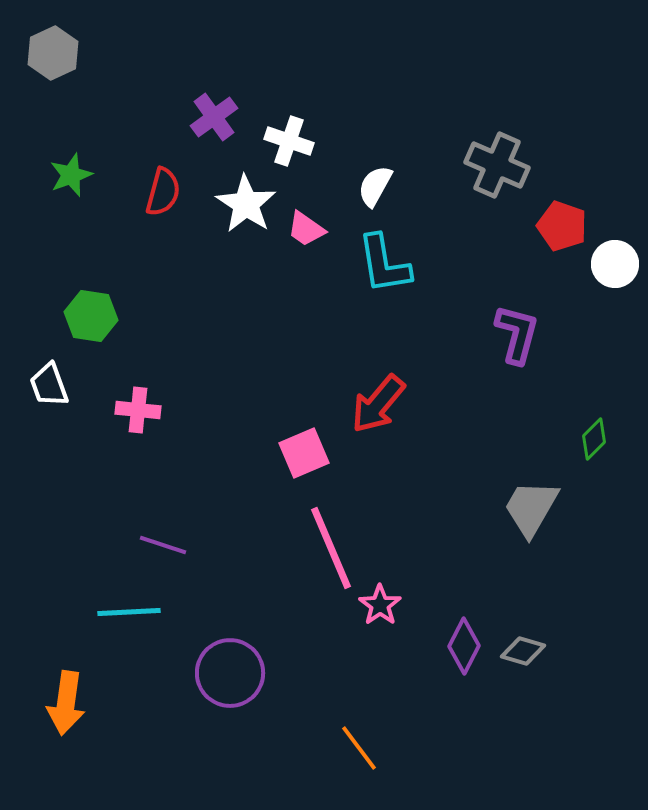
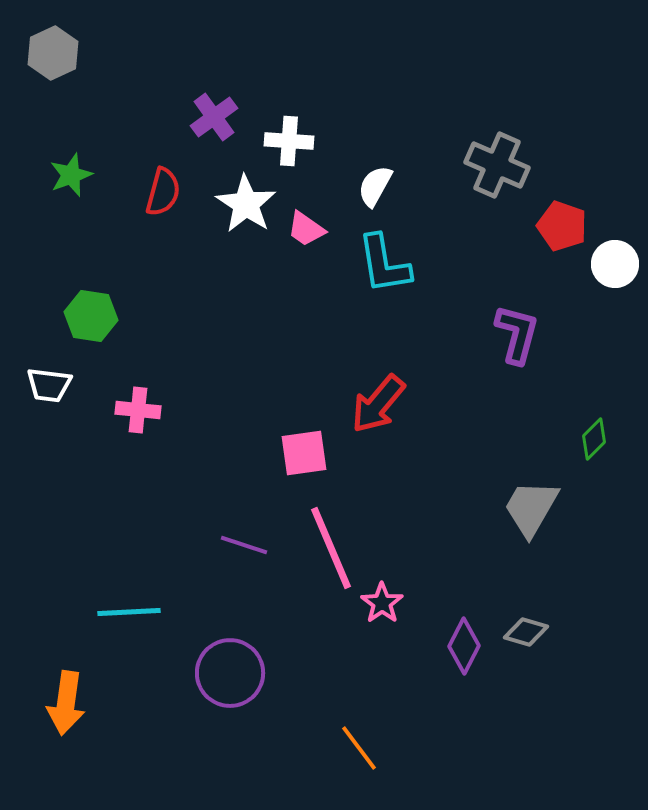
white cross: rotated 15 degrees counterclockwise
white trapezoid: rotated 63 degrees counterclockwise
pink square: rotated 15 degrees clockwise
purple line: moved 81 px right
pink star: moved 2 px right, 2 px up
gray diamond: moved 3 px right, 19 px up
